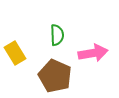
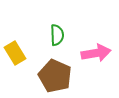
pink arrow: moved 3 px right
